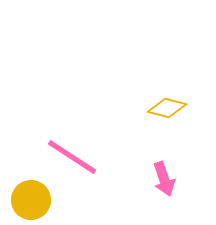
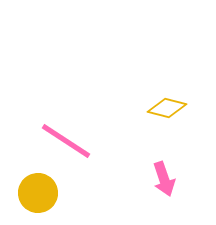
pink line: moved 6 px left, 16 px up
yellow circle: moved 7 px right, 7 px up
